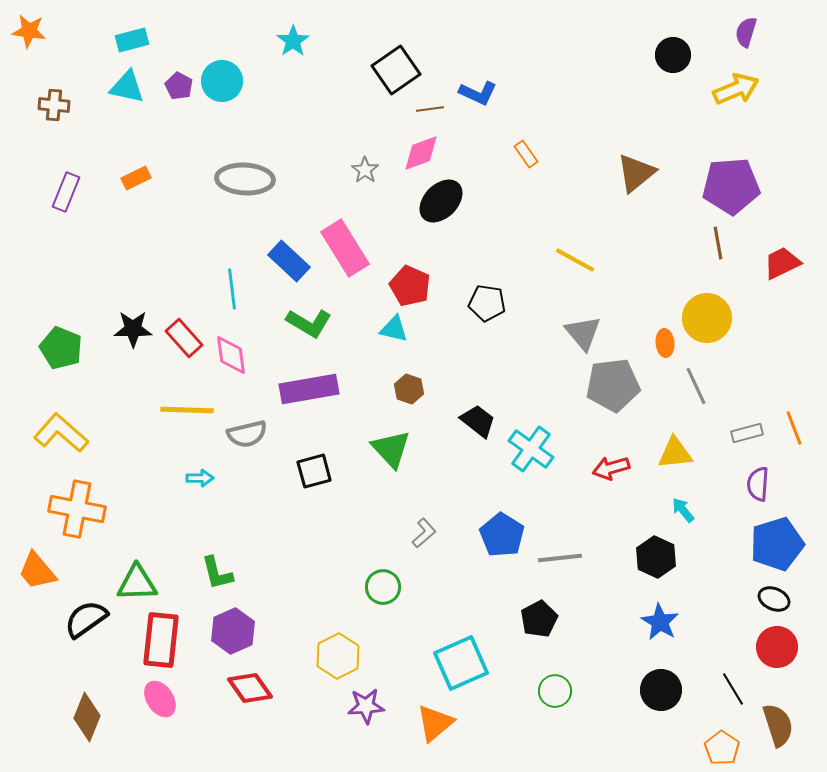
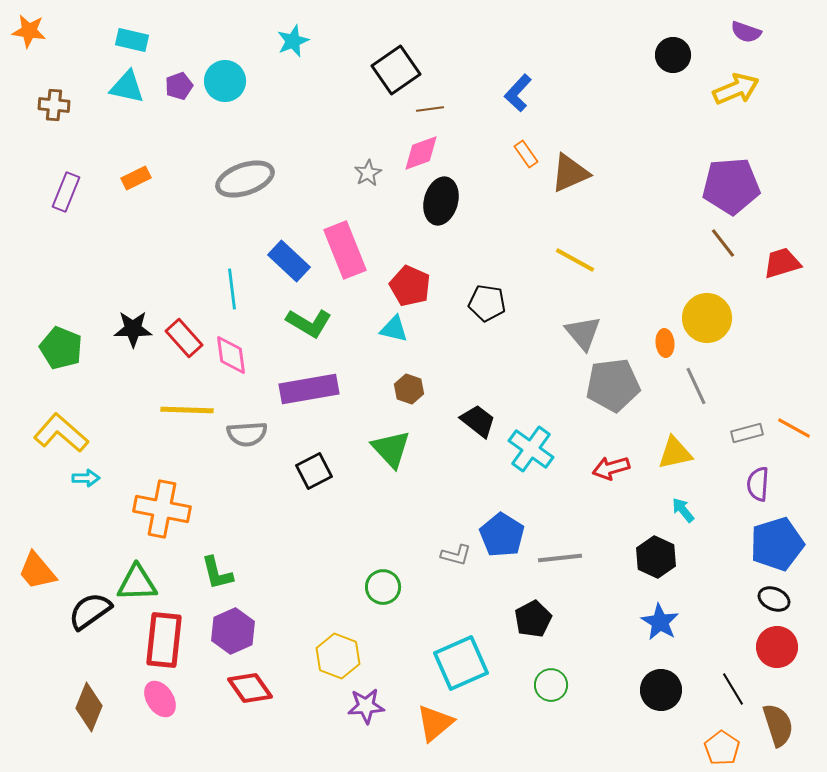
purple semicircle at (746, 32): rotated 88 degrees counterclockwise
cyan rectangle at (132, 40): rotated 28 degrees clockwise
cyan star at (293, 41): rotated 12 degrees clockwise
cyan circle at (222, 81): moved 3 px right
purple pentagon at (179, 86): rotated 24 degrees clockwise
blue L-shape at (478, 93): moved 40 px right; rotated 108 degrees clockwise
gray star at (365, 170): moved 3 px right, 3 px down; rotated 8 degrees clockwise
brown triangle at (636, 173): moved 66 px left; rotated 15 degrees clockwise
gray ellipse at (245, 179): rotated 22 degrees counterclockwise
black ellipse at (441, 201): rotated 30 degrees counterclockwise
brown line at (718, 243): moved 5 px right; rotated 28 degrees counterclockwise
pink rectangle at (345, 248): moved 2 px down; rotated 10 degrees clockwise
red trapezoid at (782, 263): rotated 9 degrees clockwise
orange line at (794, 428): rotated 40 degrees counterclockwise
gray semicircle at (247, 434): rotated 9 degrees clockwise
yellow triangle at (675, 453): rotated 6 degrees counterclockwise
black square at (314, 471): rotated 12 degrees counterclockwise
cyan arrow at (200, 478): moved 114 px left
orange cross at (77, 509): moved 85 px right
gray L-shape at (424, 533): moved 32 px right, 22 px down; rotated 56 degrees clockwise
black semicircle at (86, 619): moved 4 px right, 8 px up
black pentagon at (539, 619): moved 6 px left
red rectangle at (161, 640): moved 3 px right
yellow hexagon at (338, 656): rotated 12 degrees counterclockwise
green circle at (555, 691): moved 4 px left, 6 px up
brown diamond at (87, 717): moved 2 px right, 10 px up
